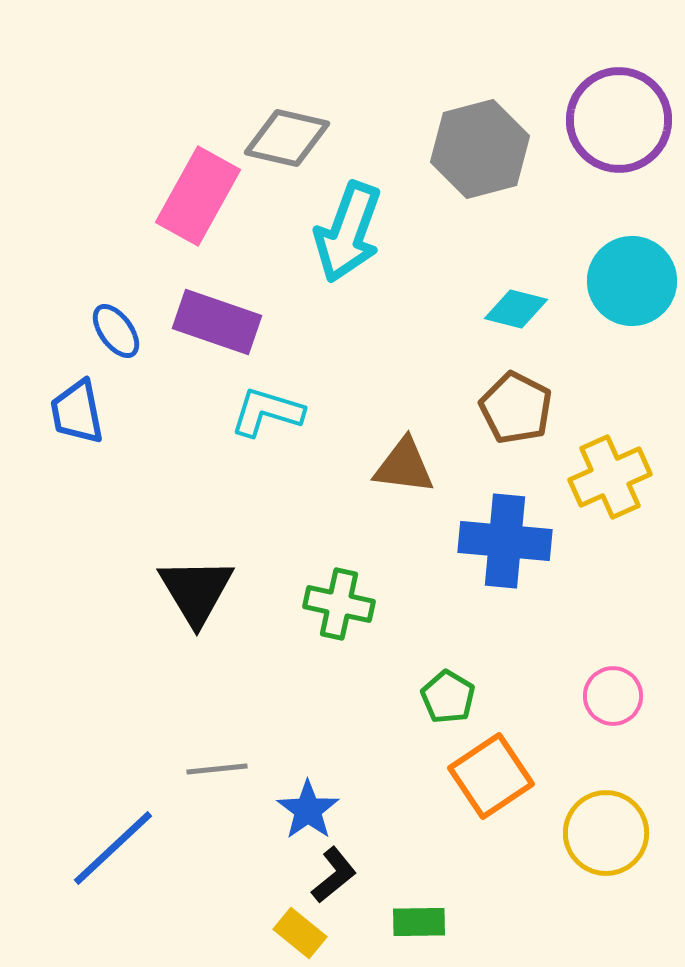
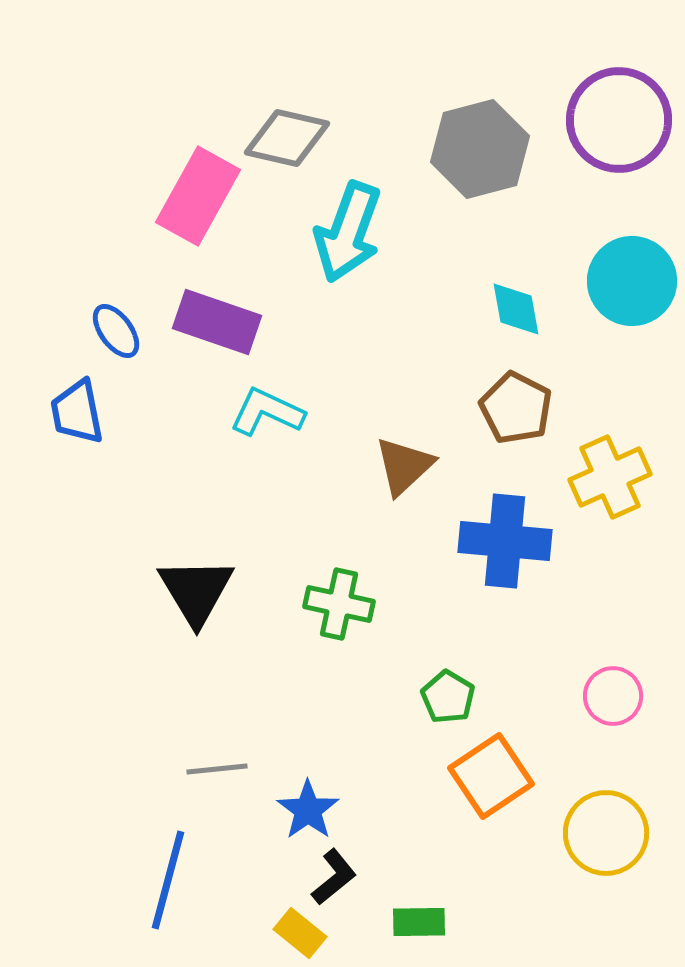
cyan diamond: rotated 66 degrees clockwise
cyan L-shape: rotated 8 degrees clockwise
brown triangle: rotated 50 degrees counterclockwise
blue line: moved 55 px right, 32 px down; rotated 32 degrees counterclockwise
black L-shape: moved 2 px down
